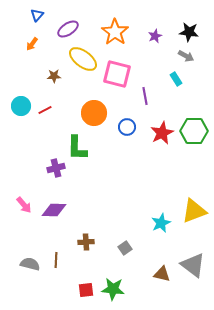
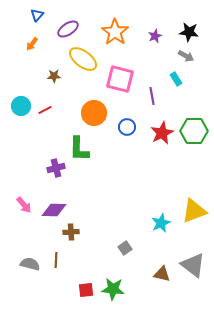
pink square: moved 3 px right, 5 px down
purple line: moved 7 px right
green L-shape: moved 2 px right, 1 px down
brown cross: moved 15 px left, 10 px up
